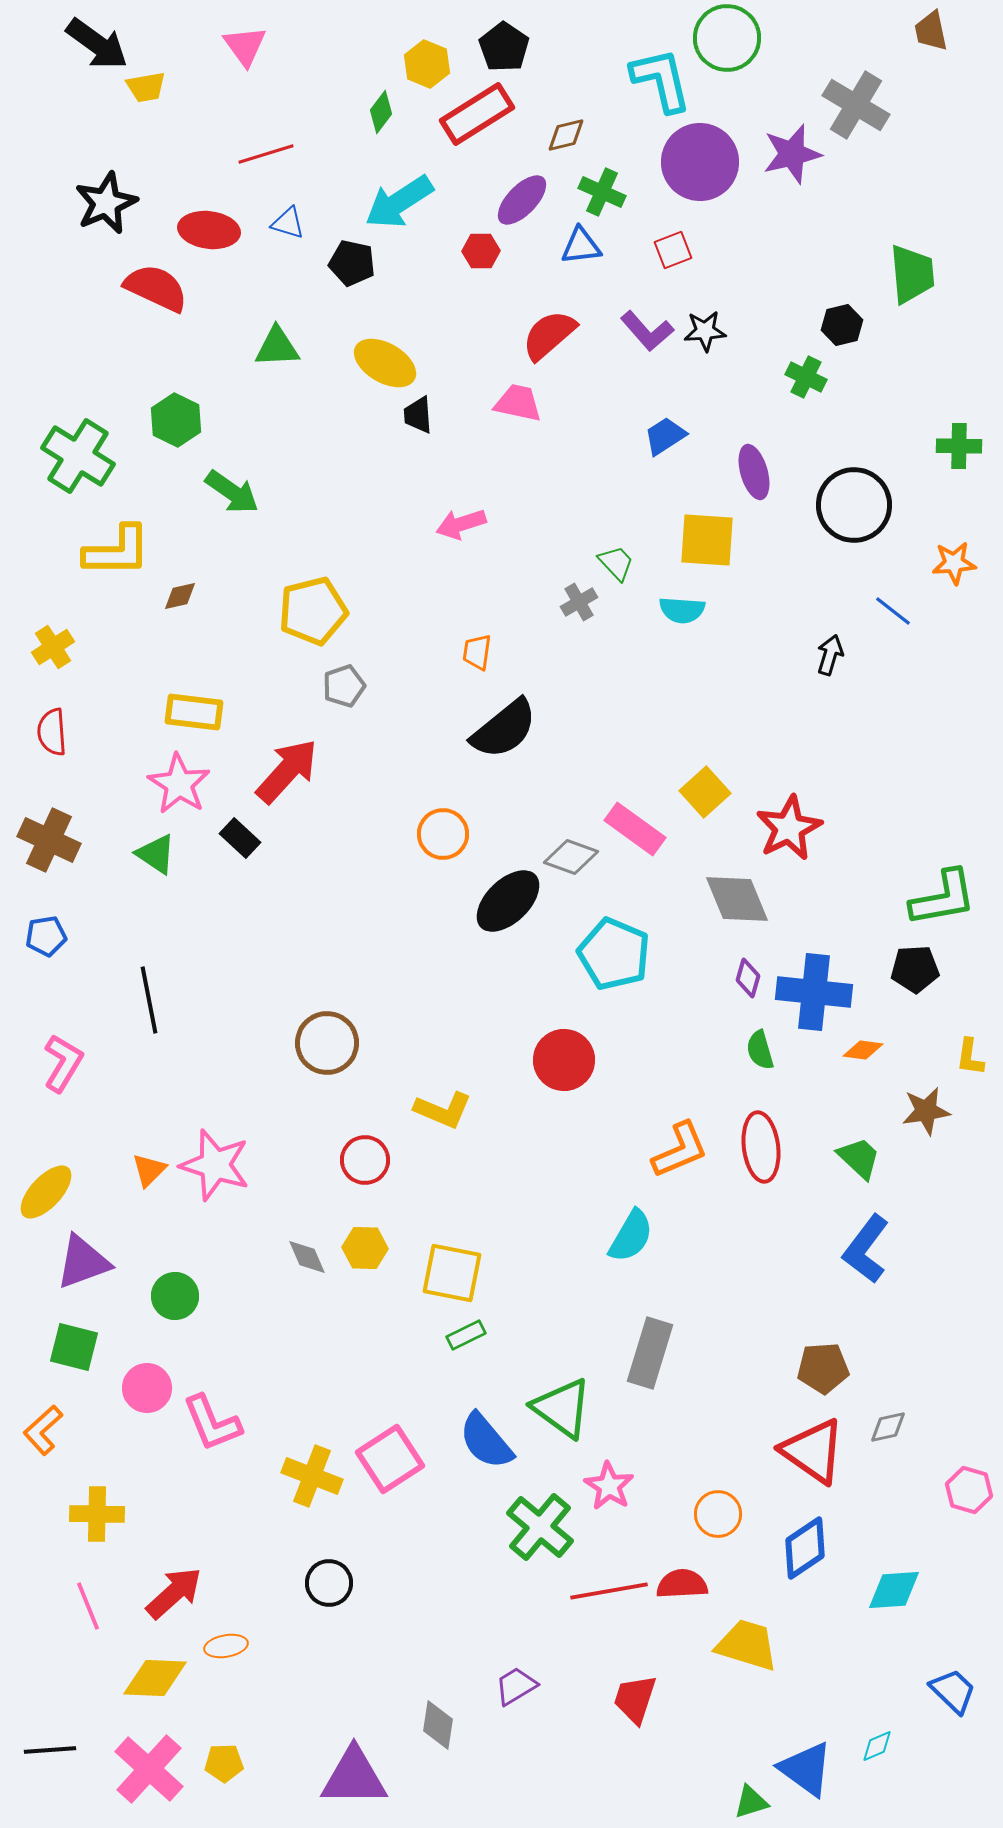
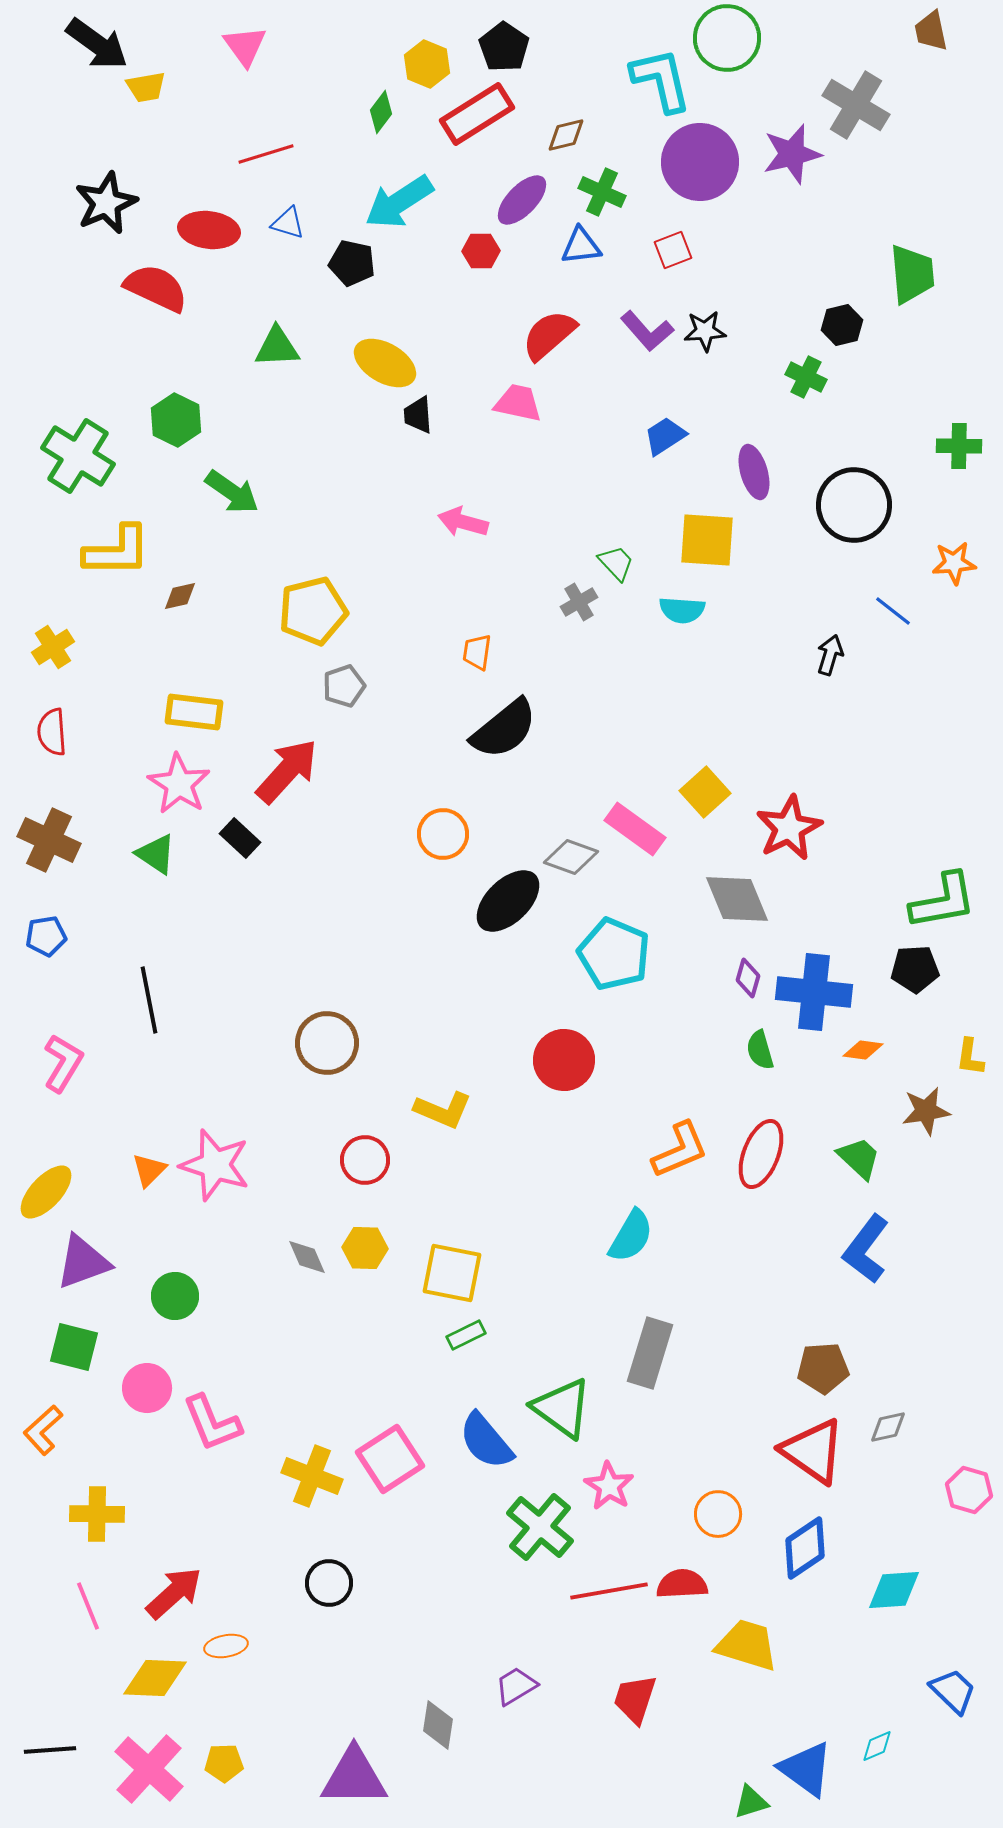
pink arrow at (461, 524): moved 2 px right, 2 px up; rotated 33 degrees clockwise
green L-shape at (943, 898): moved 3 px down
red ellipse at (761, 1147): moved 7 px down; rotated 28 degrees clockwise
